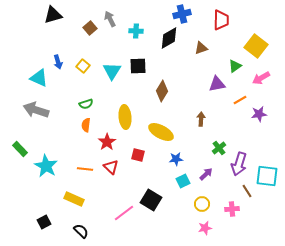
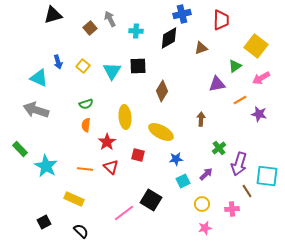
purple star at (259, 114): rotated 21 degrees clockwise
